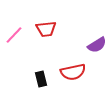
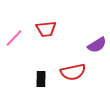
pink line: moved 3 px down
black rectangle: rotated 14 degrees clockwise
